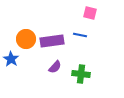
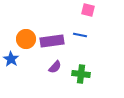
pink square: moved 2 px left, 3 px up
